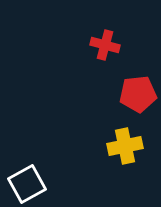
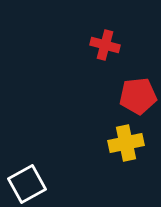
red pentagon: moved 2 px down
yellow cross: moved 1 px right, 3 px up
